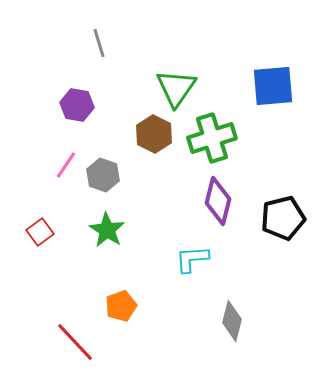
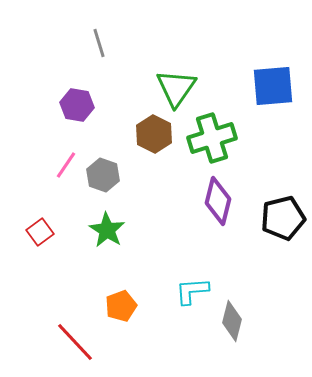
cyan L-shape: moved 32 px down
